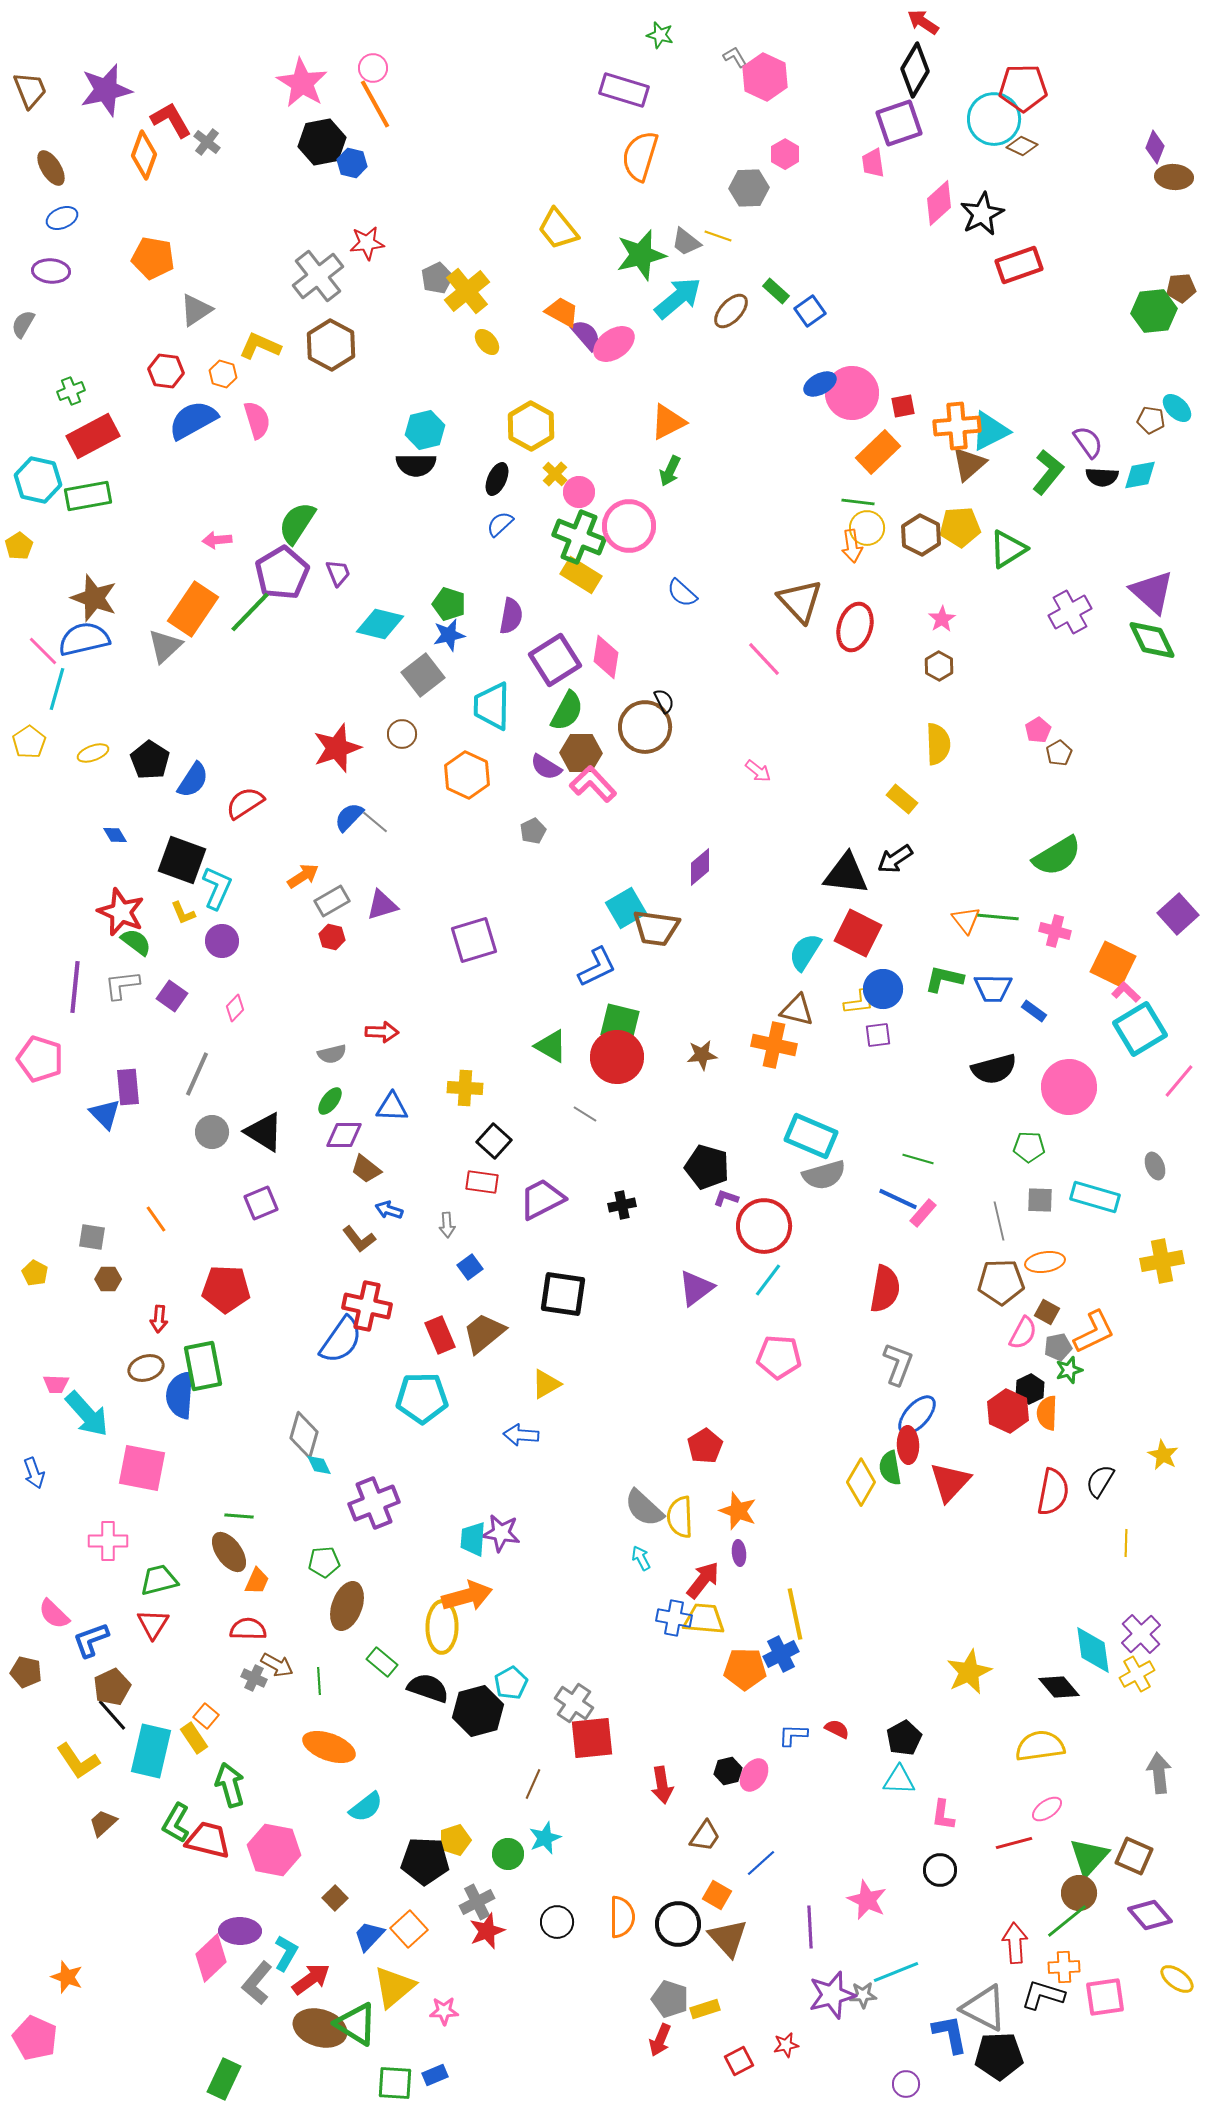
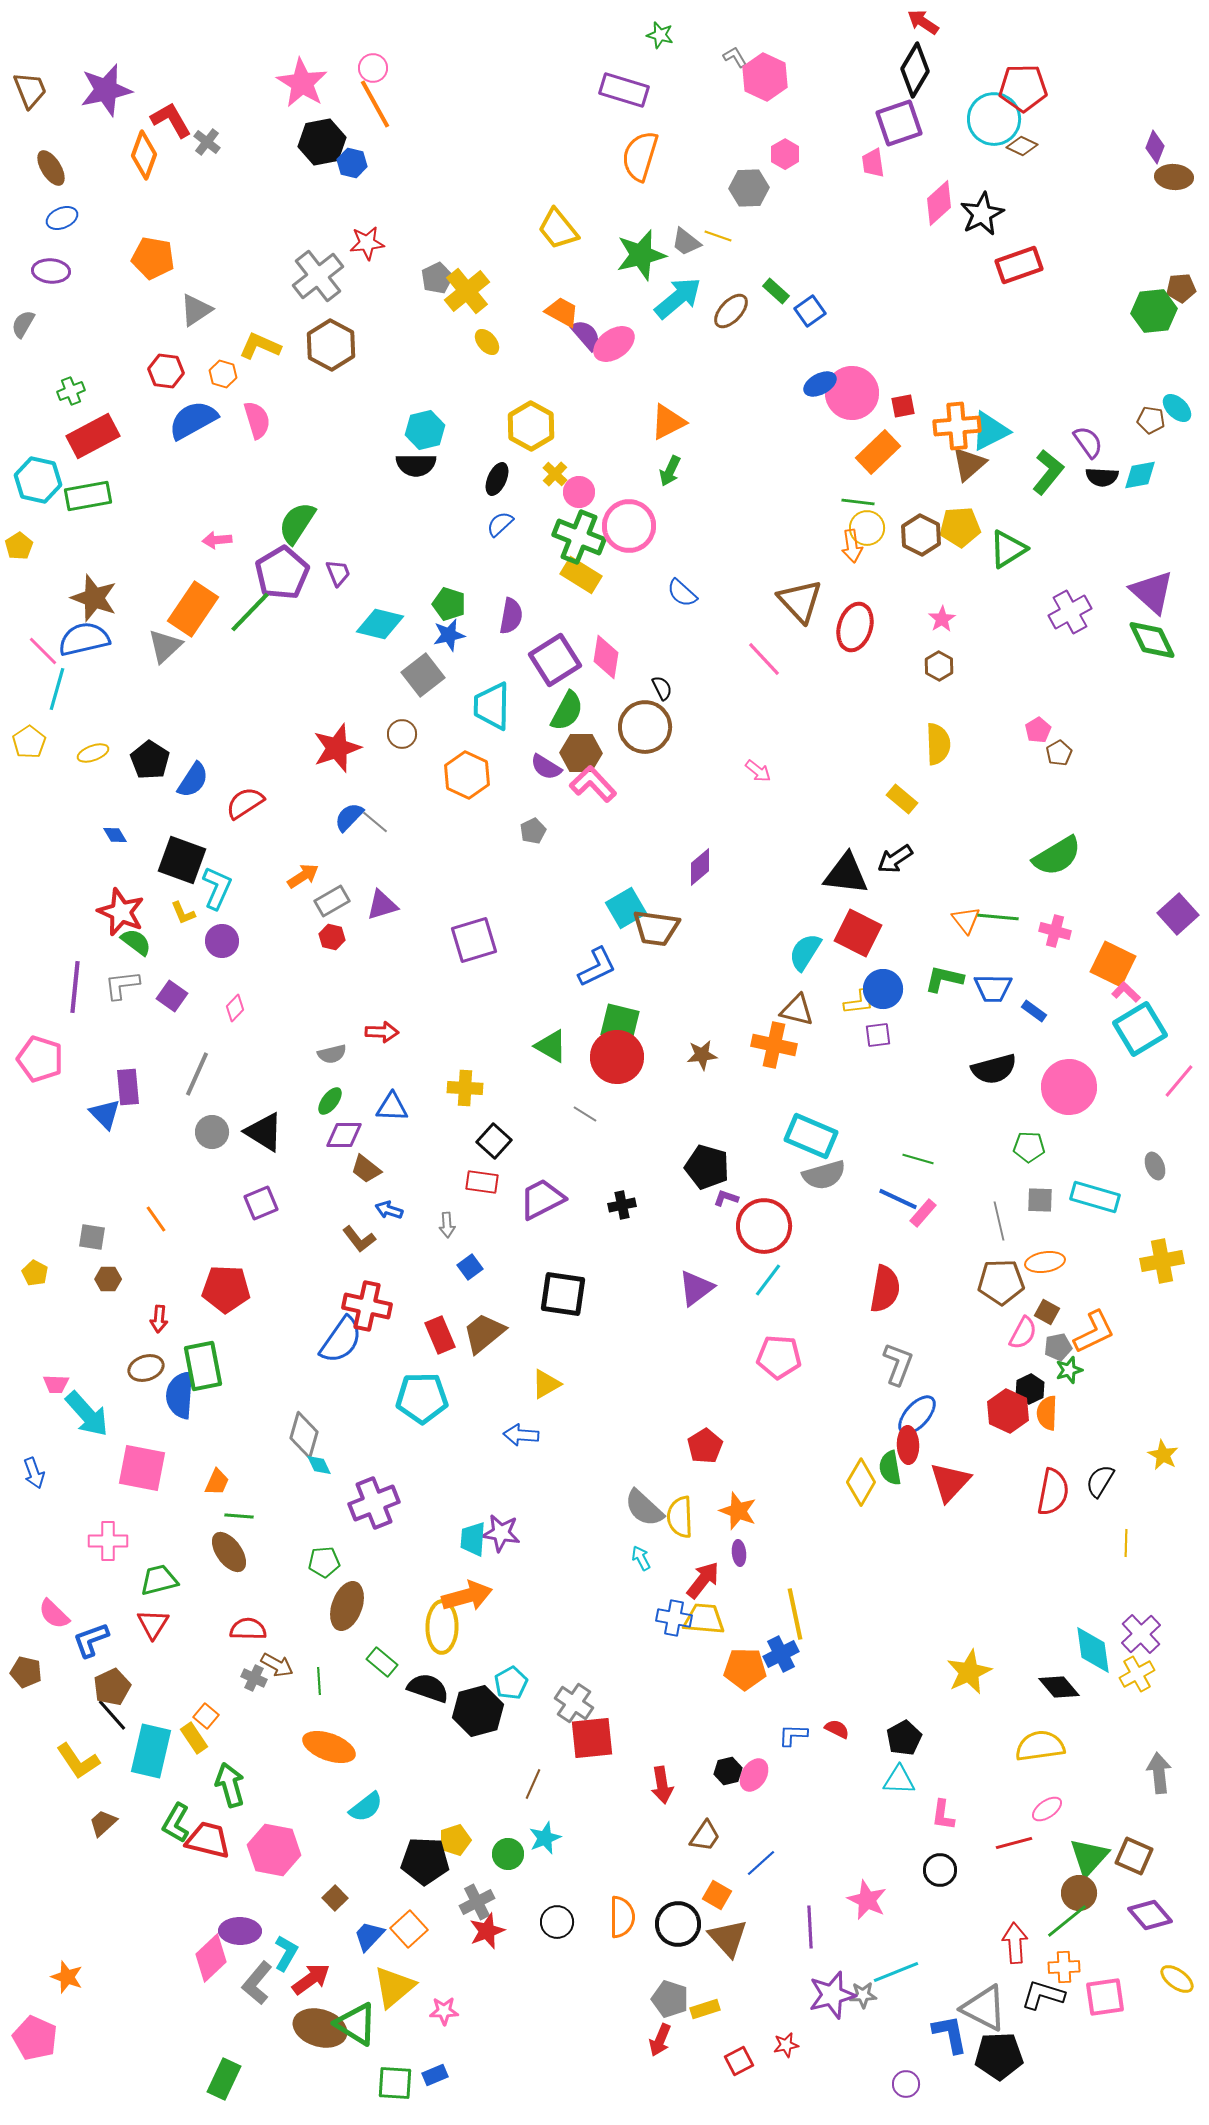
black semicircle at (664, 701): moved 2 px left, 13 px up
orange trapezoid at (257, 1581): moved 40 px left, 99 px up
